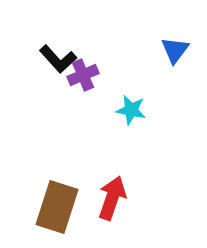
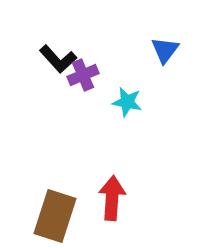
blue triangle: moved 10 px left
cyan star: moved 4 px left, 8 px up
red arrow: rotated 15 degrees counterclockwise
brown rectangle: moved 2 px left, 9 px down
